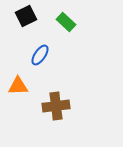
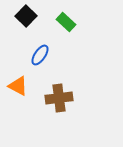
black square: rotated 20 degrees counterclockwise
orange triangle: rotated 30 degrees clockwise
brown cross: moved 3 px right, 8 px up
